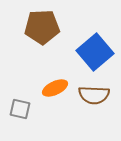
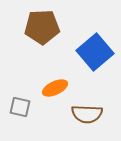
brown semicircle: moved 7 px left, 19 px down
gray square: moved 2 px up
